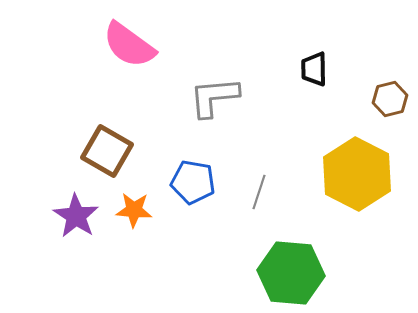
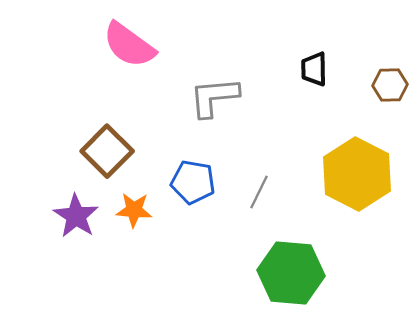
brown hexagon: moved 14 px up; rotated 12 degrees clockwise
brown square: rotated 15 degrees clockwise
gray line: rotated 8 degrees clockwise
